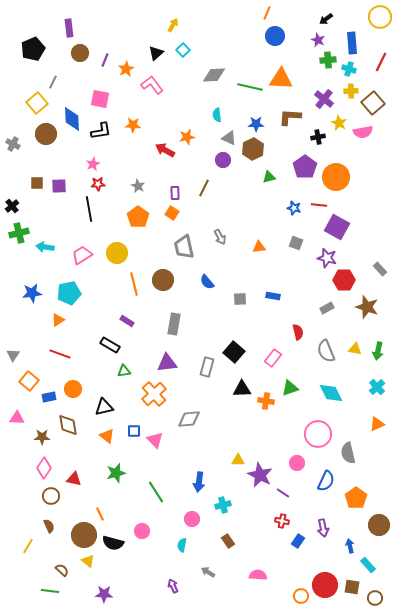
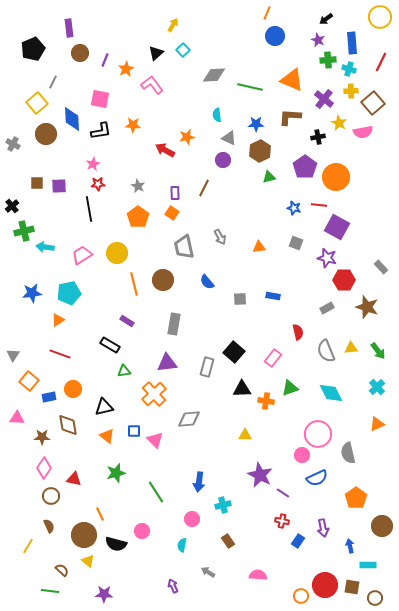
orange triangle at (281, 79): moved 11 px right, 1 px down; rotated 20 degrees clockwise
brown hexagon at (253, 149): moved 7 px right, 2 px down
green cross at (19, 233): moved 5 px right, 2 px up
gray rectangle at (380, 269): moved 1 px right, 2 px up
yellow triangle at (355, 349): moved 4 px left, 1 px up; rotated 16 degrees counterclockwise
green arrow at (378, 351): rotated 48 degrees counterclockwise
yellow triangle at (238, 460): moved 7 px right, 25 px up
pink circle at (297, 463): moved 5 px right, 8 px up
blue semicircle at (326, 481): moved 9 px left, 3 px up; rotated 40 degrees clockwise
brown circle at (379, 525): moved 3 px right, 1 px down
black semicircle at (113, 543): moved 3 px right, 1 px down
cyan rectangle at (368, 565): rotated 49 degrees counterclockwise
